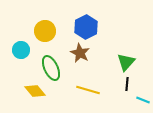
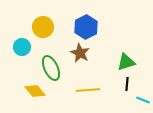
yellow circle: moved 2 px left, 4 px up
cyan circle: moved 1 px right, 3 px up
green triangle: rotated 30 degrees clockwise
yellow line: rotated 20 degrees counterclockwise
